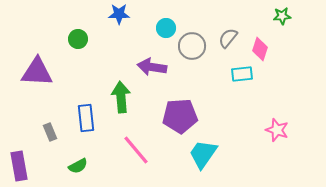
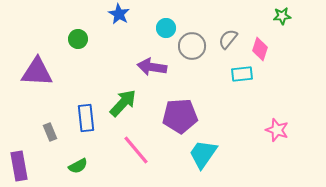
blue star: rotated 30 degrees clockwise
gray semicircle: moved 1 px down
green arrow: moved 2 px right, 6 px down; rotated 48 degrees clockwise
